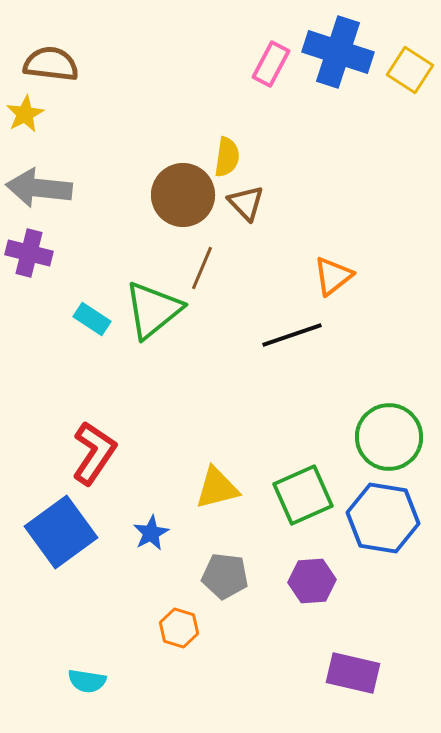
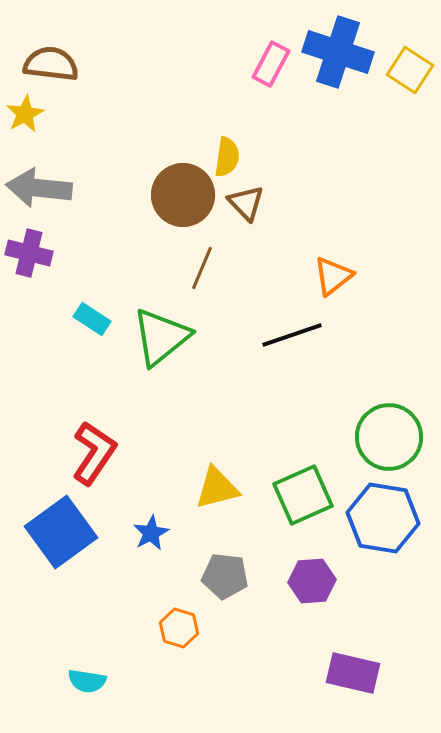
green triangle: moved 8 px right, 27 px down
